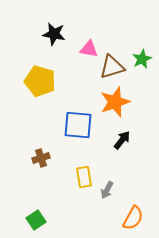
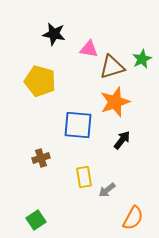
gray arrow: rotated 24 degrees clockwise
